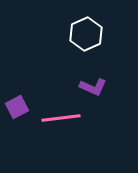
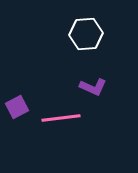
white hexagon: rotated 20 degrees clockwise
